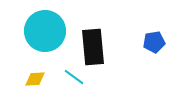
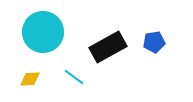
cyan circle: moved 2 px left, 1 px down
black rectangle: moved 15 px right; rotated 66 degrees clockwise
yellow diamond: moved 5 px left
